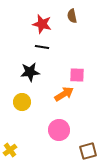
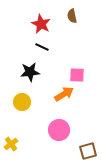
red star: moved 1 px left; rotated 12 degrees clockwise
black line: rotated 16 degrees clockwise
yellow cross: moved 1 px right, 6 px up
